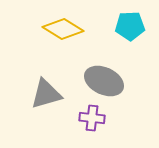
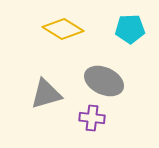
cyan pentagon: moved 3 px down
